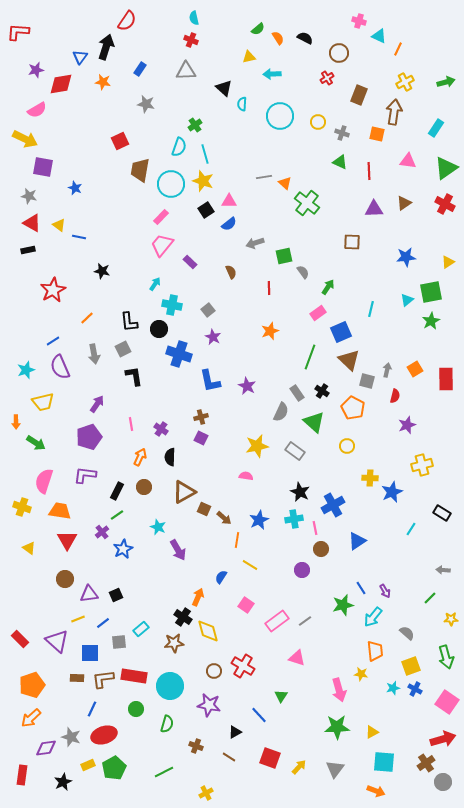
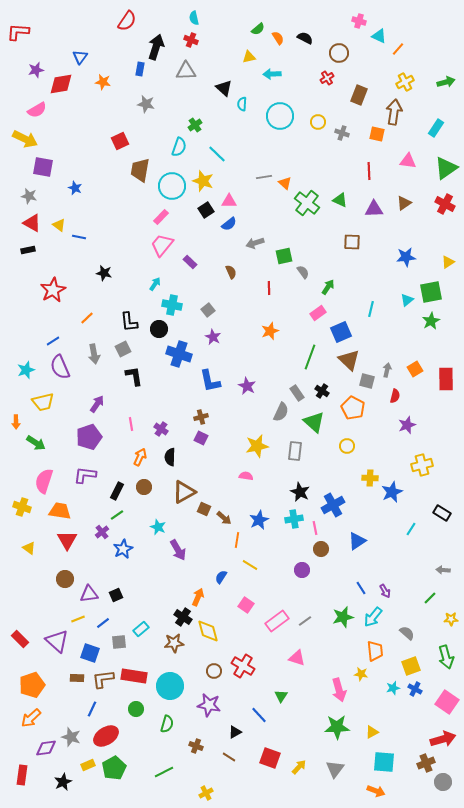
black arrow at (106, 47): moved 50 px right
orange line at (398, 49): rotated 16 degrees clockwise
blue rectangle at (140, 69): rotated 24 degrees counterclockwise
cyan line at (205, 154): moved 12 px right; rotated 30 degrees counterclockwise
green triangle at (340, 162): moved 38 px down
cyan circle at (171, 184): moved 1 px right, 2 px down
black star at (102, 271): moved 2 px right, 2 px down
gray rectangle at (295, 451): rotated 60 degrees clockwise
green star at (343, 605): moved 12 px down
blue square at (90, 653): rotated 18 degrees clockwise
red ellipse at (104, 735): moved 2 px right, 1 px down; rotated 15 degrees counterclockwise
brown cross at (426, 763): rotated 12 degrees clockwise
